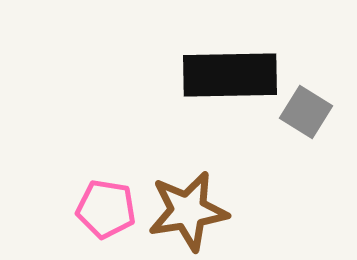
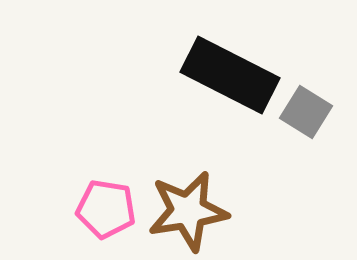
black rectangle: rotated 28 degrees clockwise
